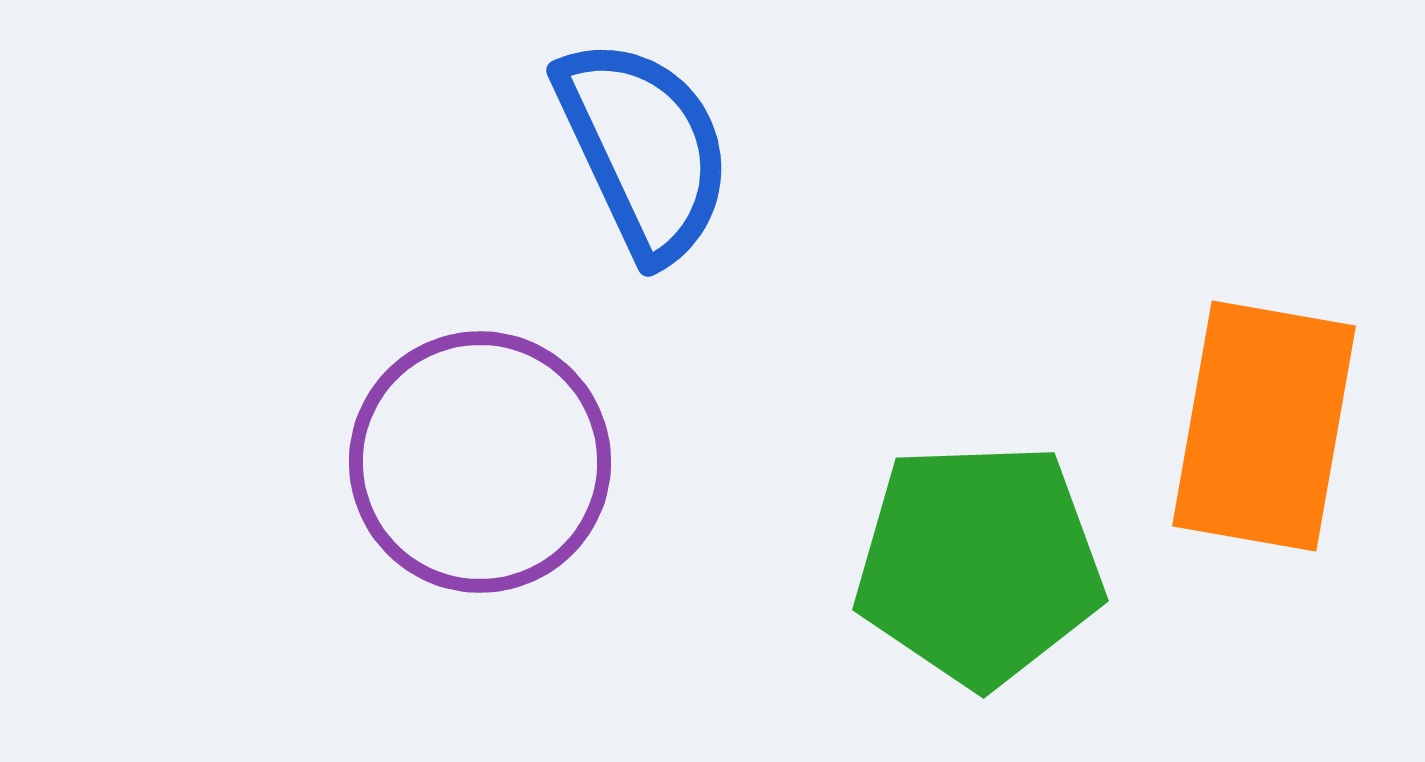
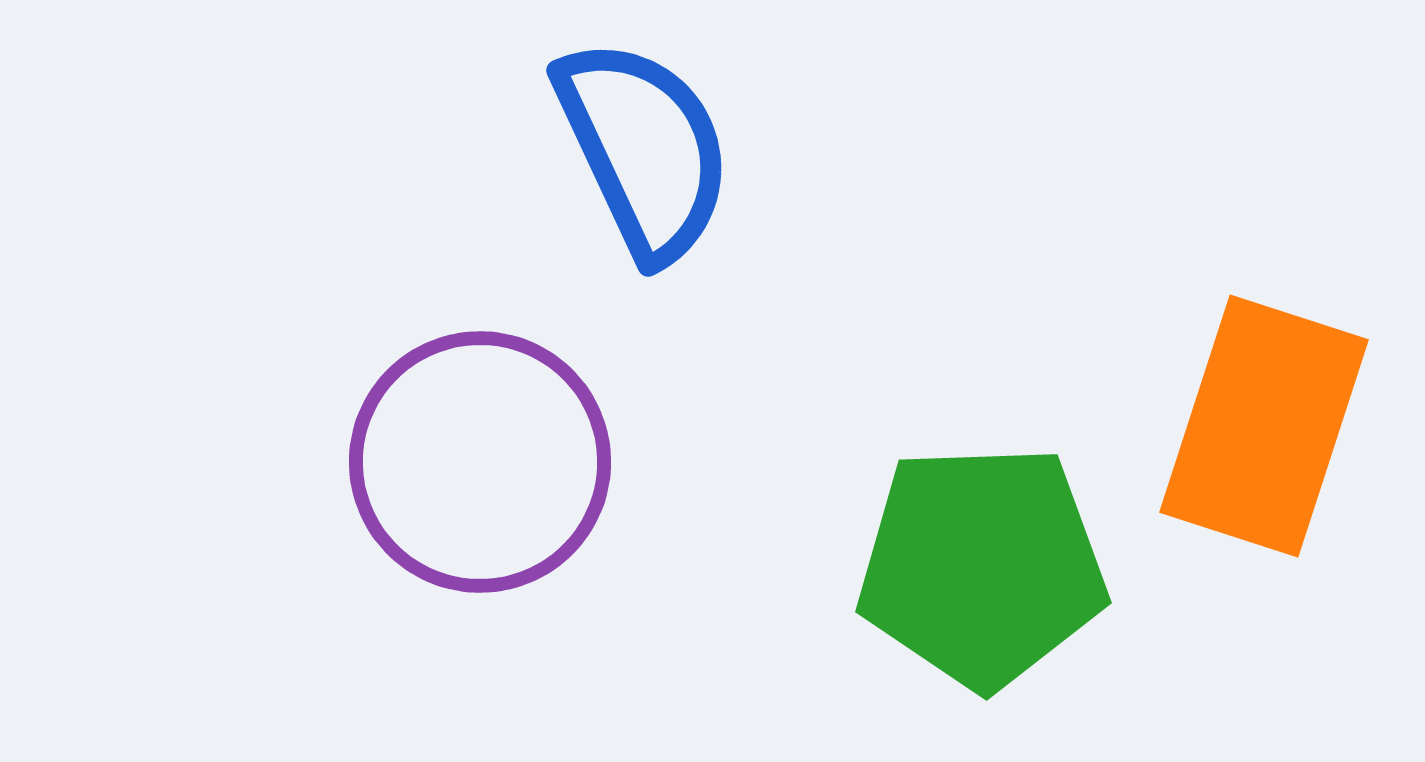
orange rectangle: rotated 8 degrees clockwise
green pentagon: moved 3 px right, 2 px down
